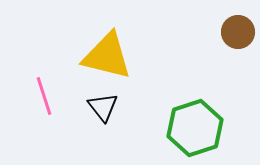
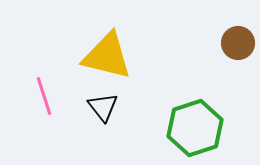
brown circle: moved 11 px down
